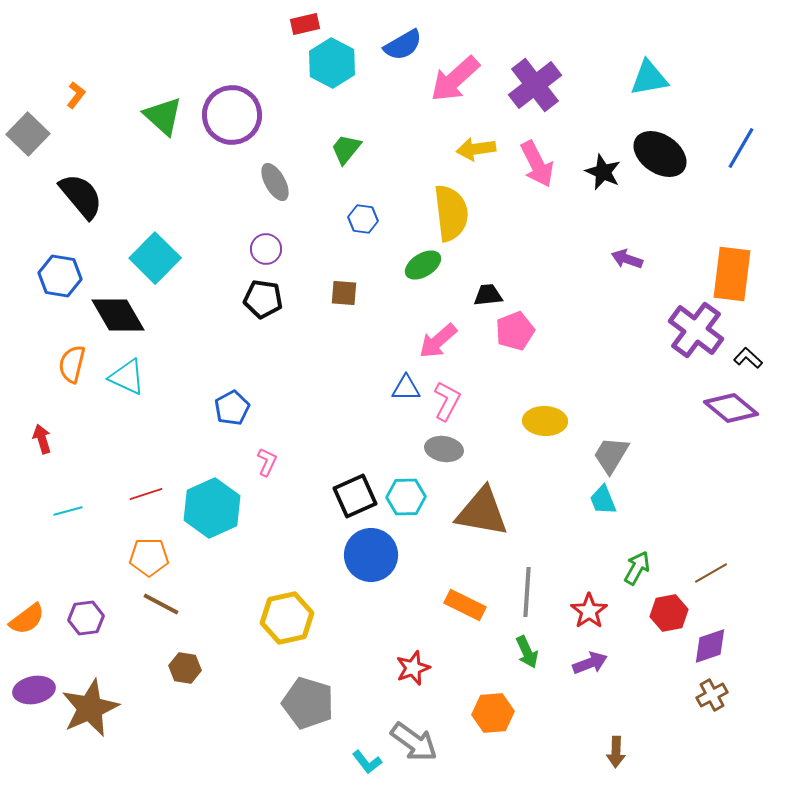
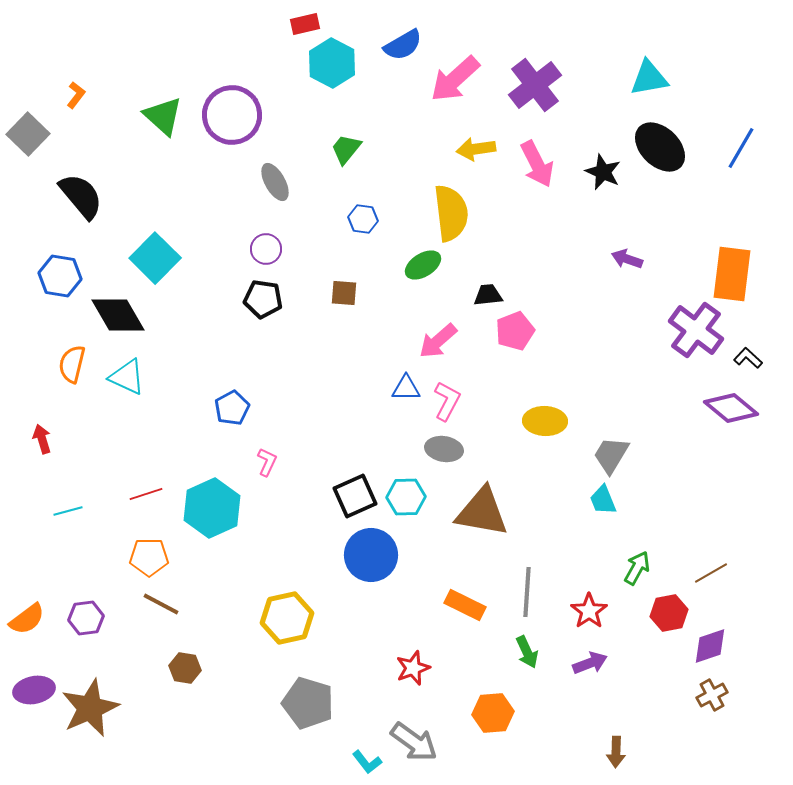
black ellipse at (660, 154): moved 7 px up; rotated 10 degrees clockwise
